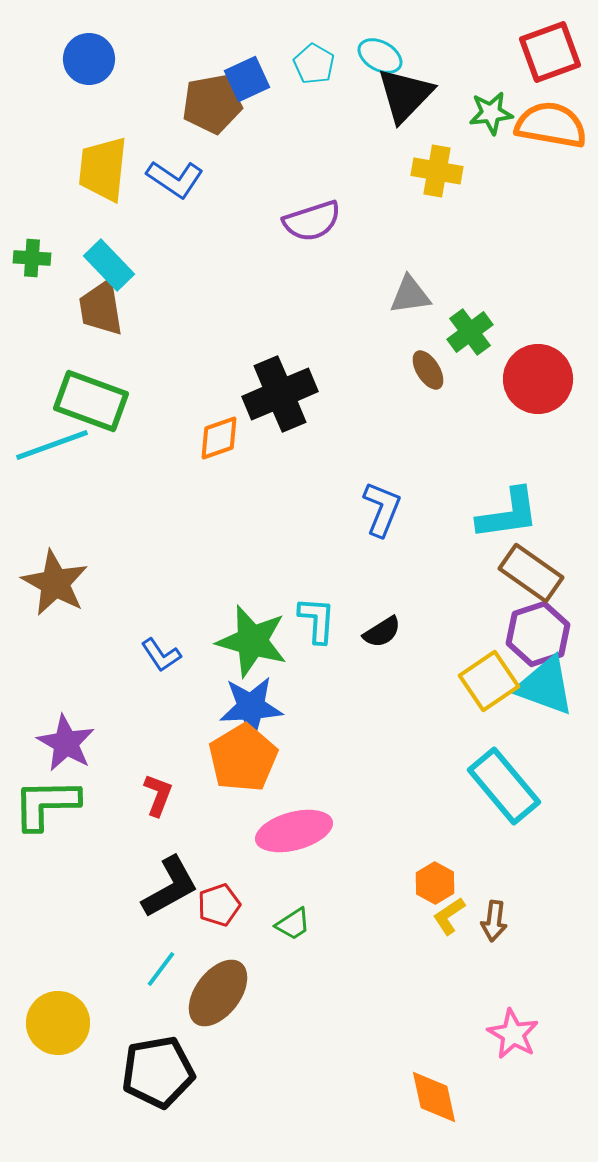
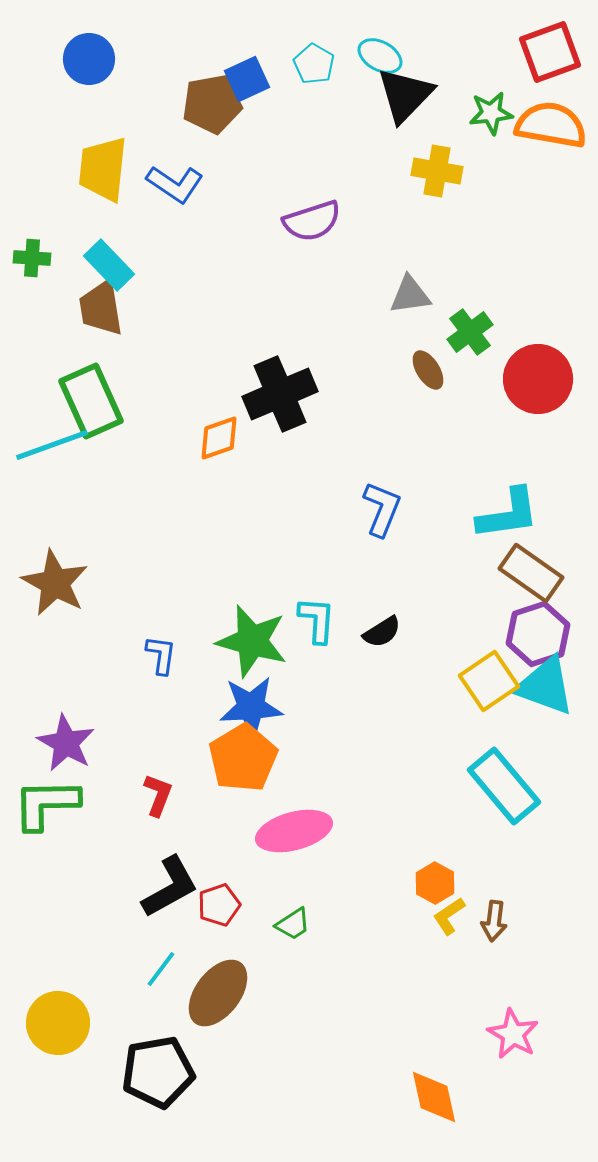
blue L-shape at (175, 179): moved 5 px down
green rectangle at (91, 401): rotated 46 degrees clockwise
blue L-shape at (161, 655): rotated 138 degrees counterclockwise
